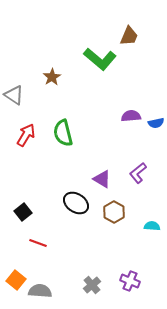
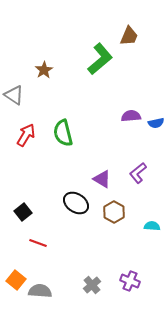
green L-shape: rotated 80 degrees counterclockwise
brown star: moved 8 px left, 7 px up
